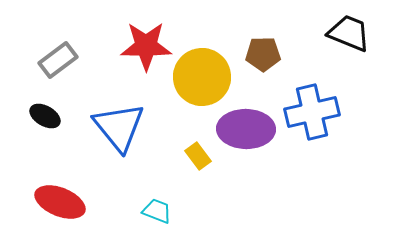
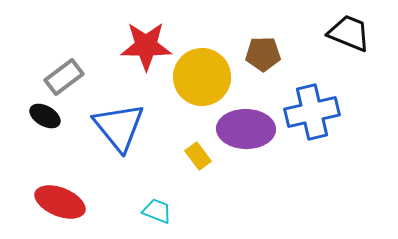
gray rectangle: moved 6 px right, 17 px down
